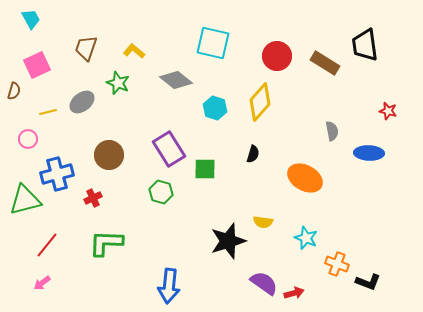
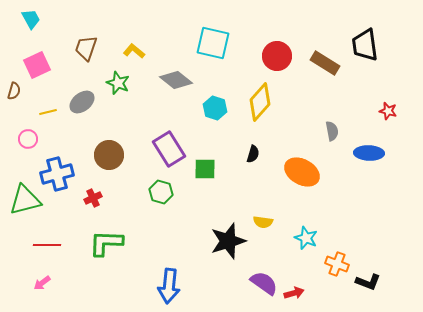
orange ellipse: moved 3 px left, 6 px up
red line: rotated 52 degrees clockwise
